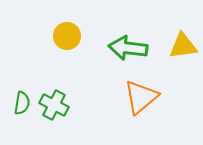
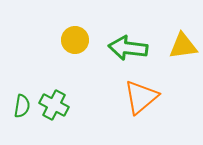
yellow circle: moved 8 px right, 4 px down
green semicircle: moved 3 px down
